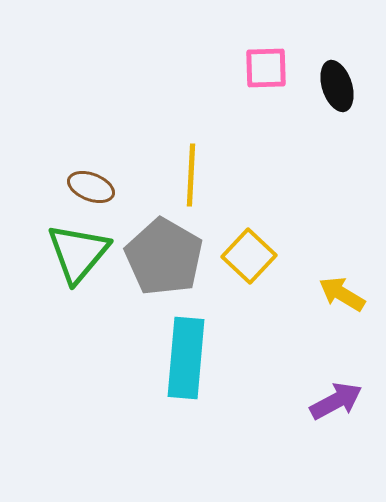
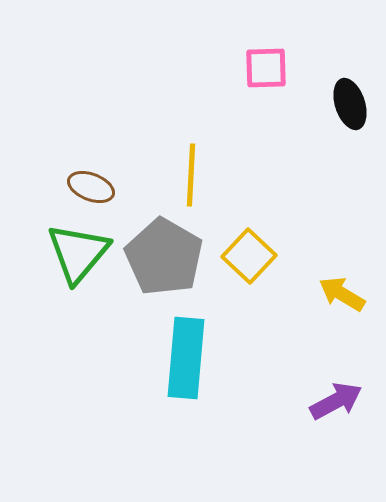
black ellipse: moved 13 px right, 18 px down
